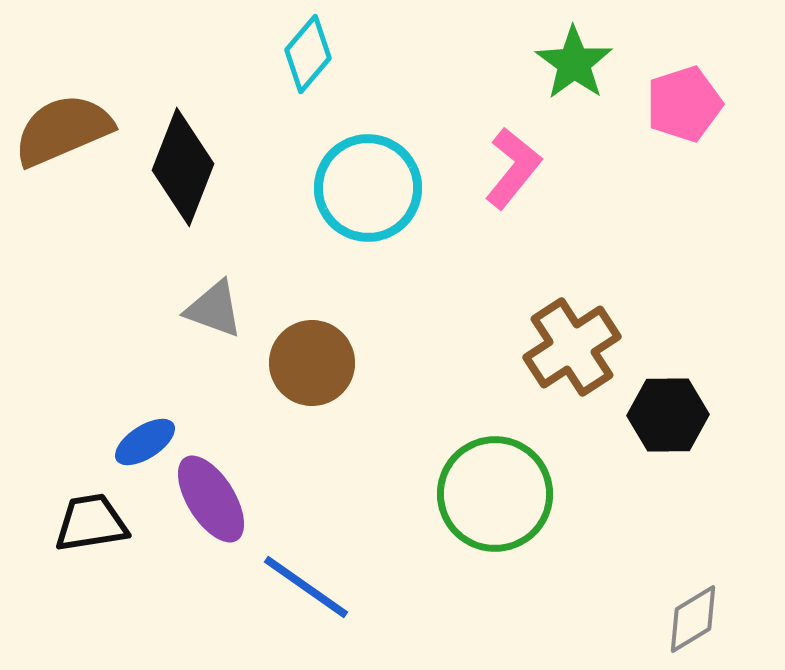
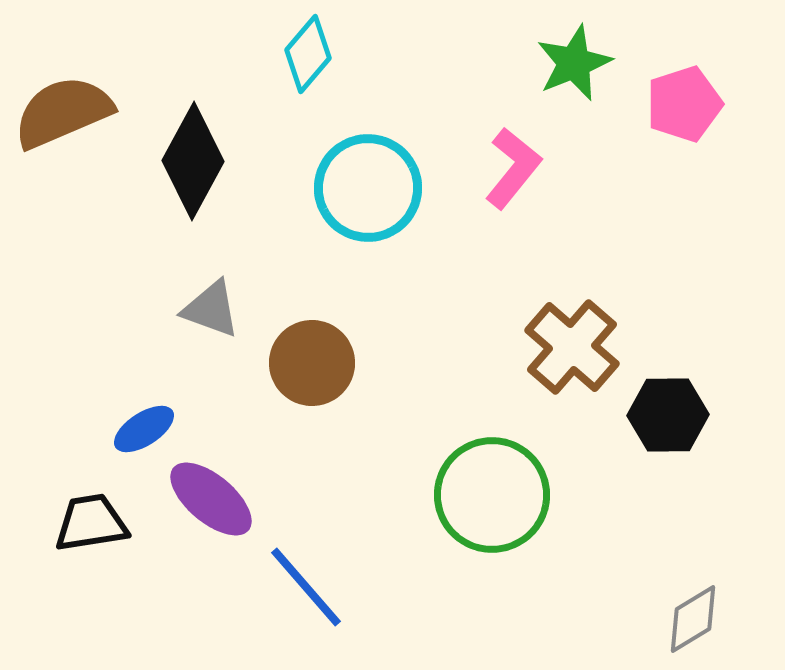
green star: rotated 14 degrees clockwise
brown semicircle: moved 18 px up
black diamond: moved 10 px right, 6 px up; rotated 7 degrees clockwise
gray triangle: moved 3 px left
brown cross: rotated 16 degrees counterclockwise
blue ellipse: moved 1 px left, 13 px up
green circle: moved 3 px left, 1 px down
purple ellipse: rotated 18 degrees counterclockwise
blue line: rotated 14 degrees clockwise
